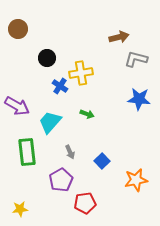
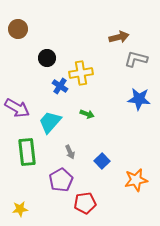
purple arrow: moved 2 px down
